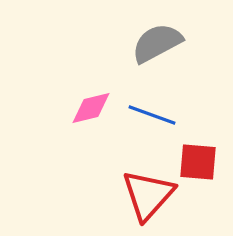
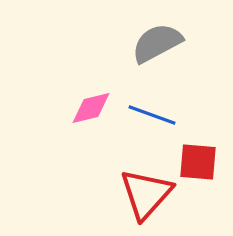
red triangle: moved 2 px left, 1 px up
